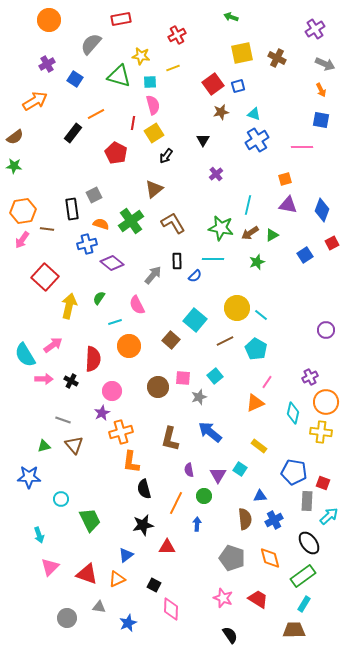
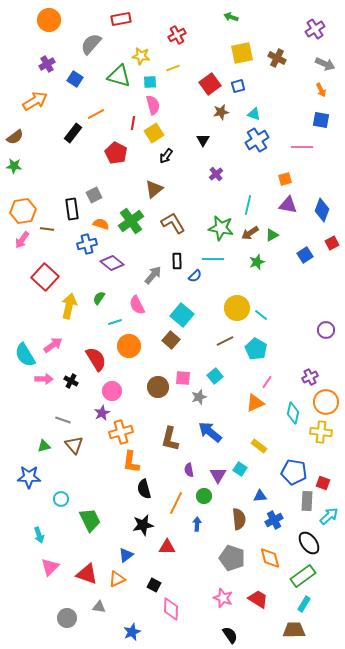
red square at (213, 84): moved 3 px left
cyan square at (195, 320): moved 13 px left, 5 px up
red semicircle at (93, 359): moved 3 px right; rotated 35 degrees counterclockwise
brown semicircle at (245, 519): moved 6 px left
blue star at (128, 623): moved 4 px right, 9 px down
